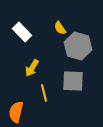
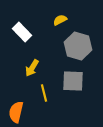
yellow semicircle: moved 8 px up; rotated 96 degrees clockwise
